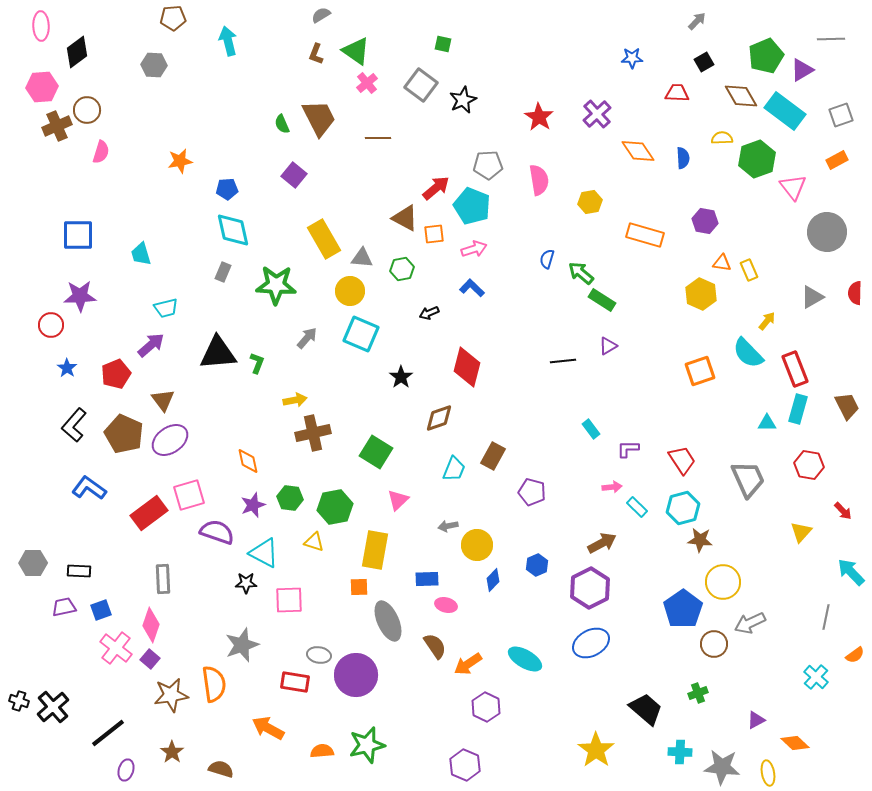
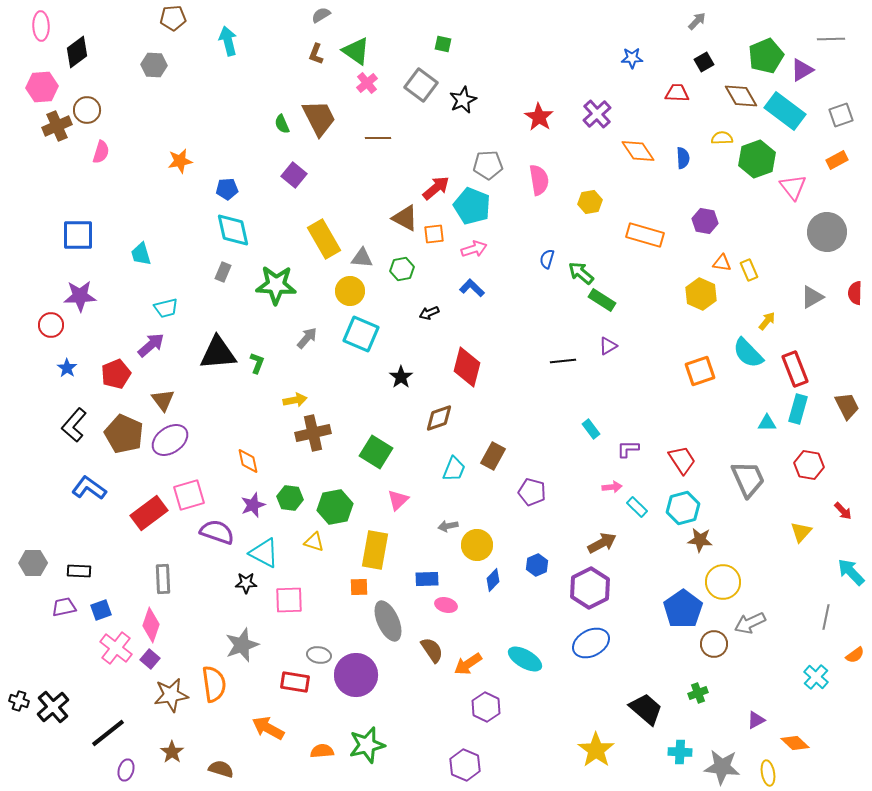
brown semicircle at (435, 646): moved 3 px left, 4 px down
